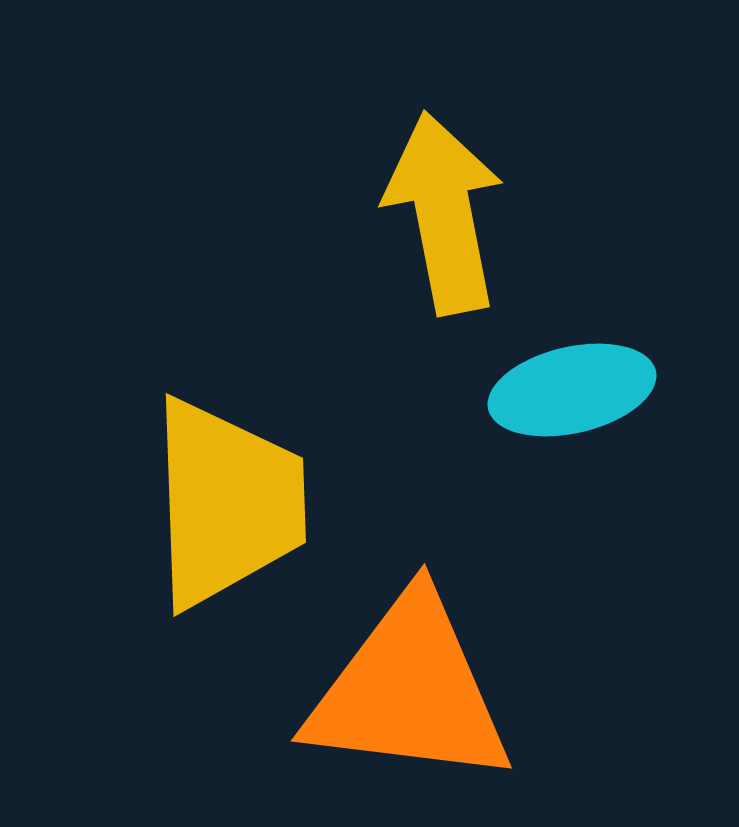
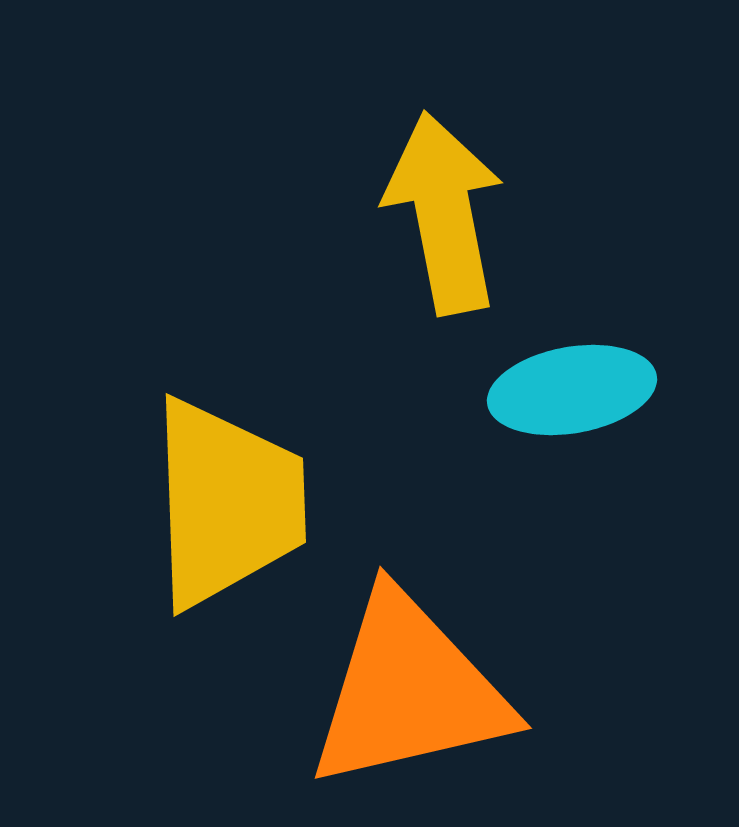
cyan ellipse: rotated 3 degrees clockwise
orange triangle: rotated 20 degrees counterclockwise
